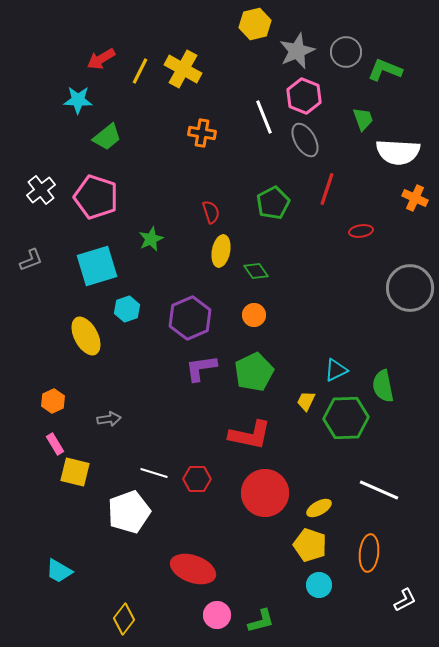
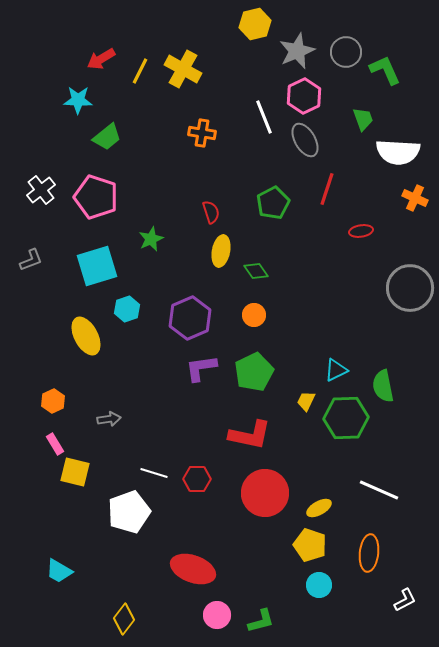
green L-shape at (385, 70): rotated 44 degrees clockwise
pink hexagon at (304, 96): rotated 12 degrees clockwise
